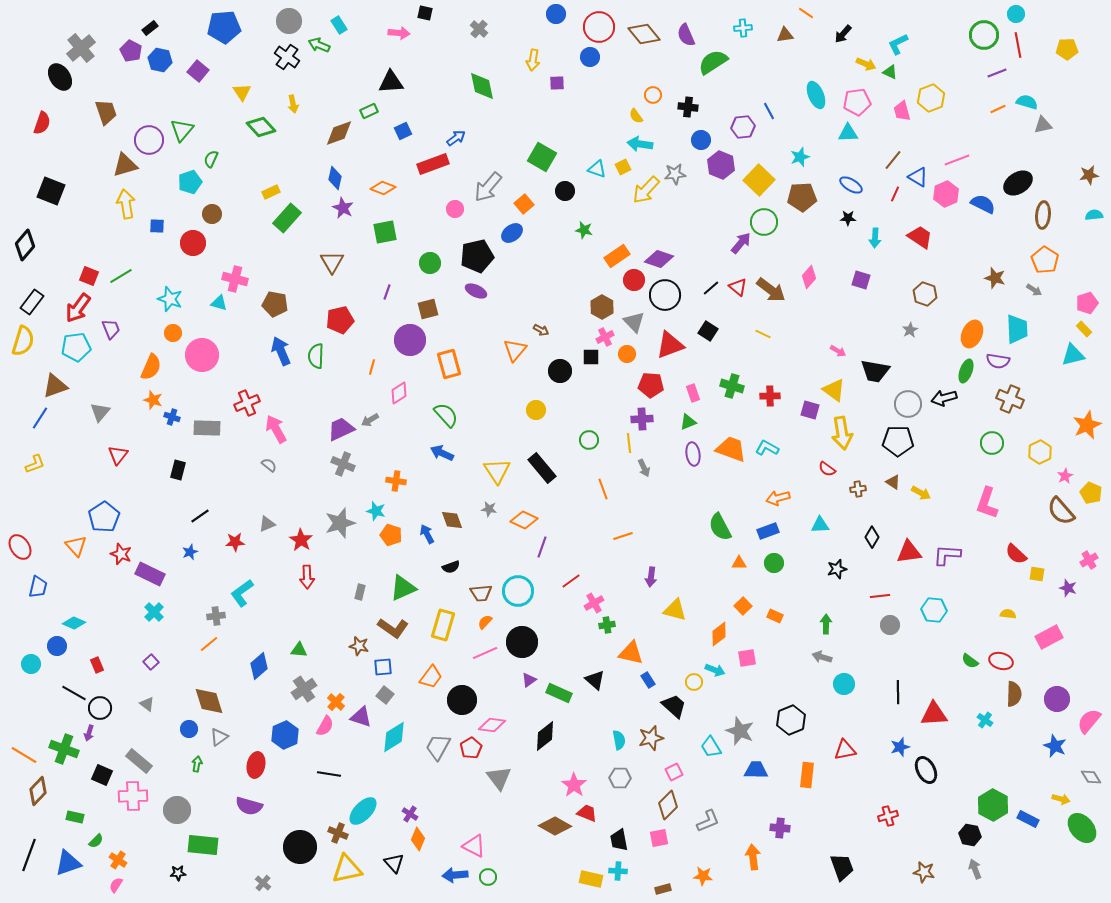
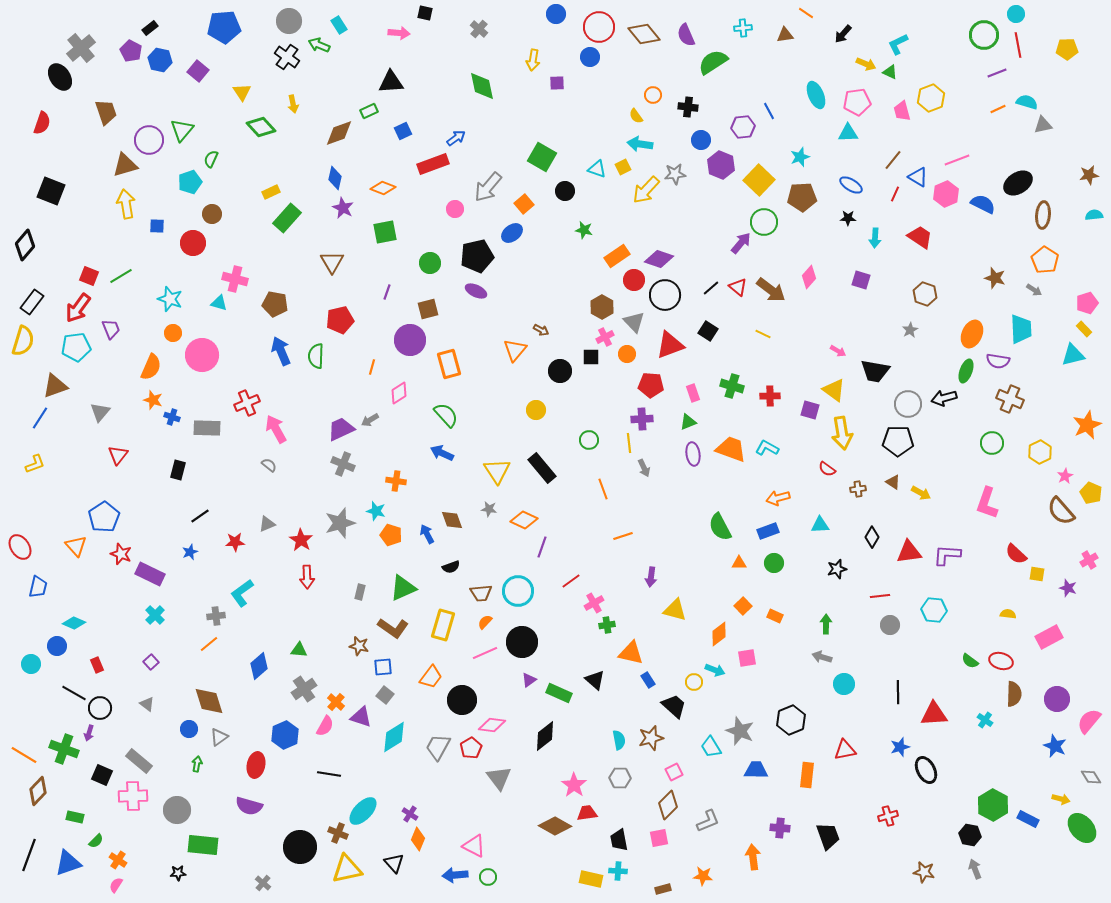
cyan trapezoid at (1017, 329): moved 4 px right
cyan cross at (154, 612): moved 1 px right, 3 px down
red trapezoid at (587, 813): rotated 30 degrees counterclockwise
black trapezoid at (842, 867): moved 14 px left, 31 px up
